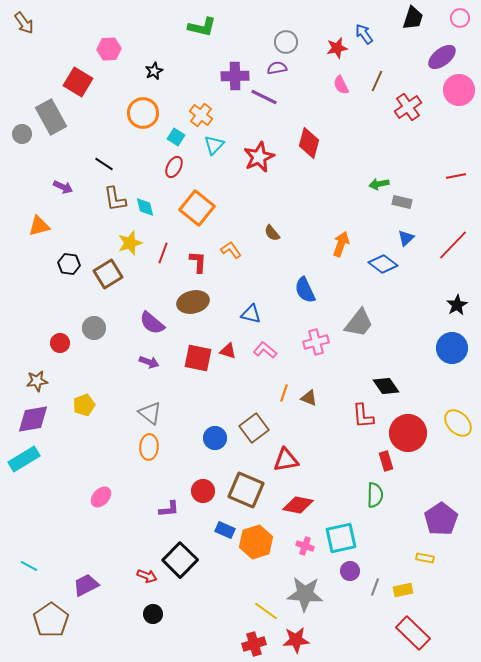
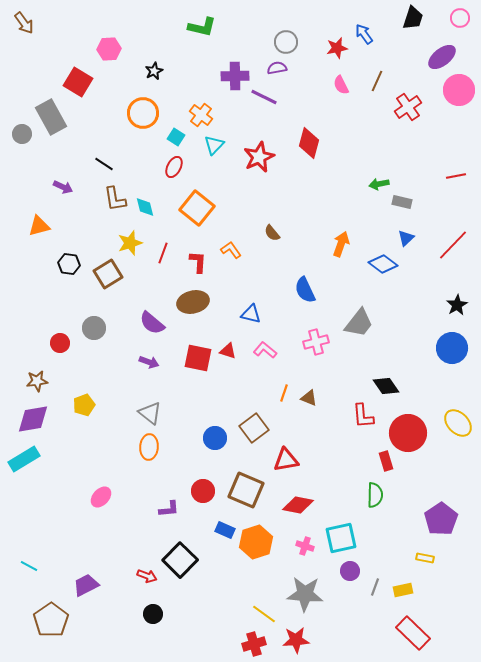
yellow line at (266, 611): moved 2 px left, 3 px down
